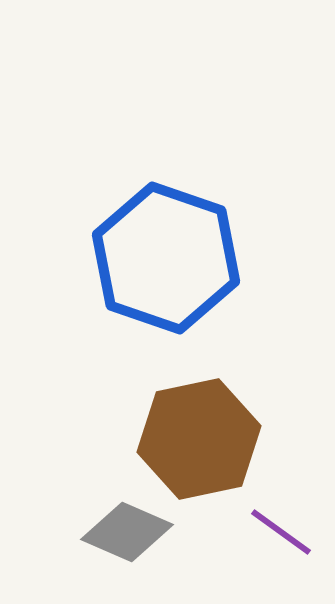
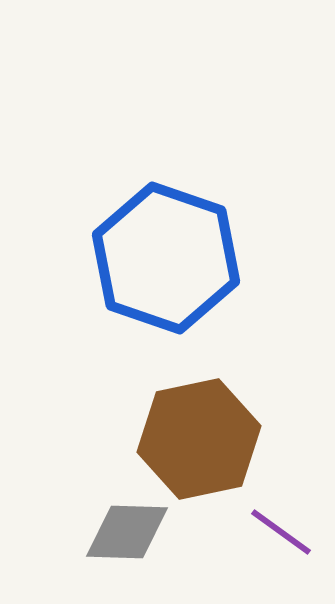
gray diamond: rotated 22 degrees counterclockwise
